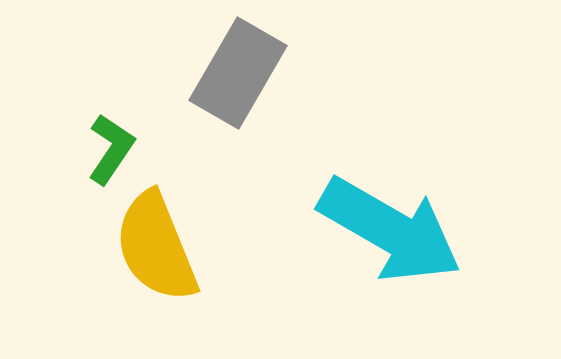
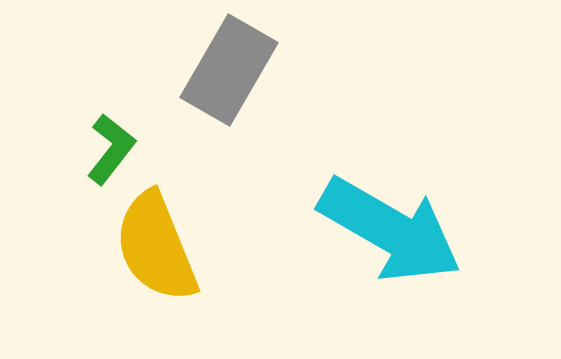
gray rectangle: moved 9 px left, 3 px up
green L-shape: rotated 4 degrees clockwise
